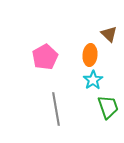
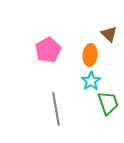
pink pentagon: moved 3 px right, 7 px up
cyan star: moved 2 px left, 1 px down
green trapezoid: moved 4 px up
